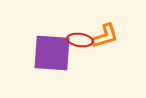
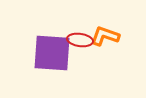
orange L-shape: rotated 144 degrees counterclockwise
